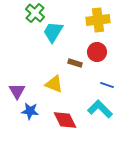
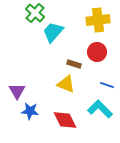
cyan trapezoid: rotated 10 degrees clockwise
brown rectangle: moved 1 px left, 1 px down
yellow triangle: moved 12 px right
